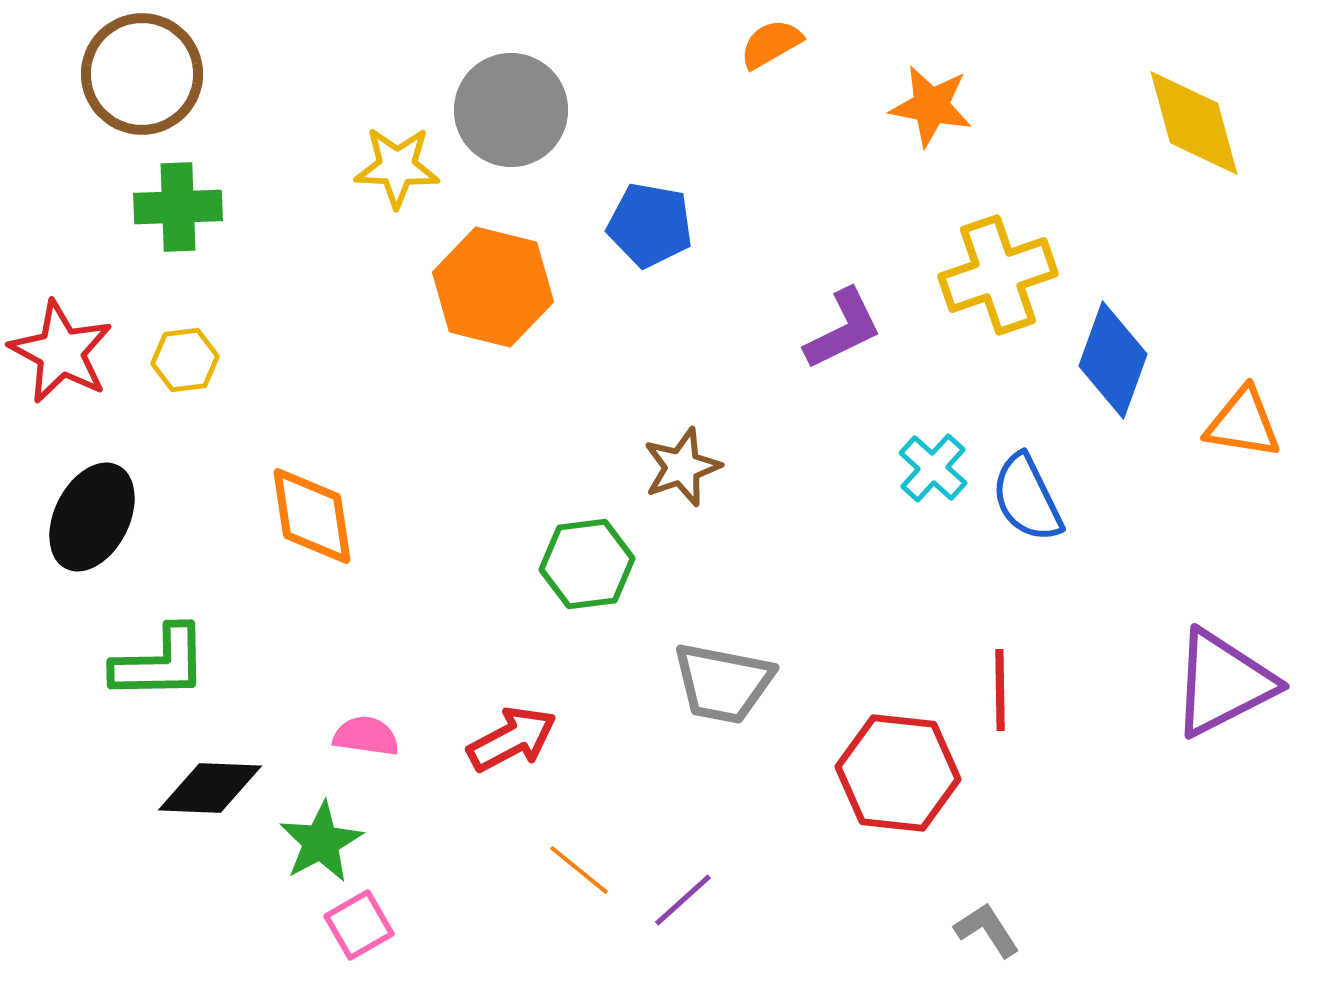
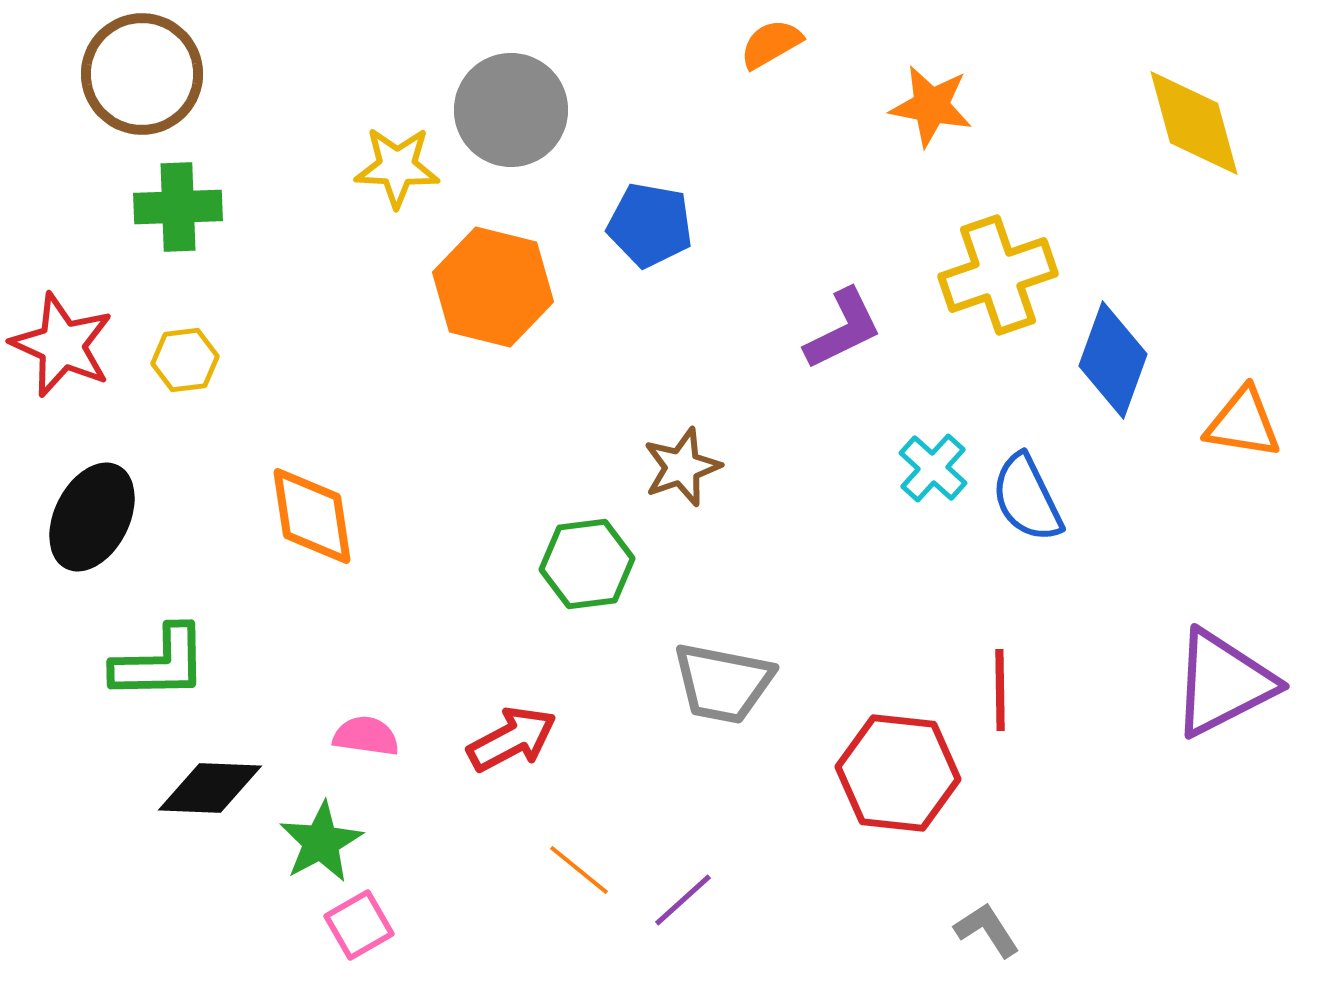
red star: moved 1 px right, 7 px up; rotated 4 degrees counterclockwise
